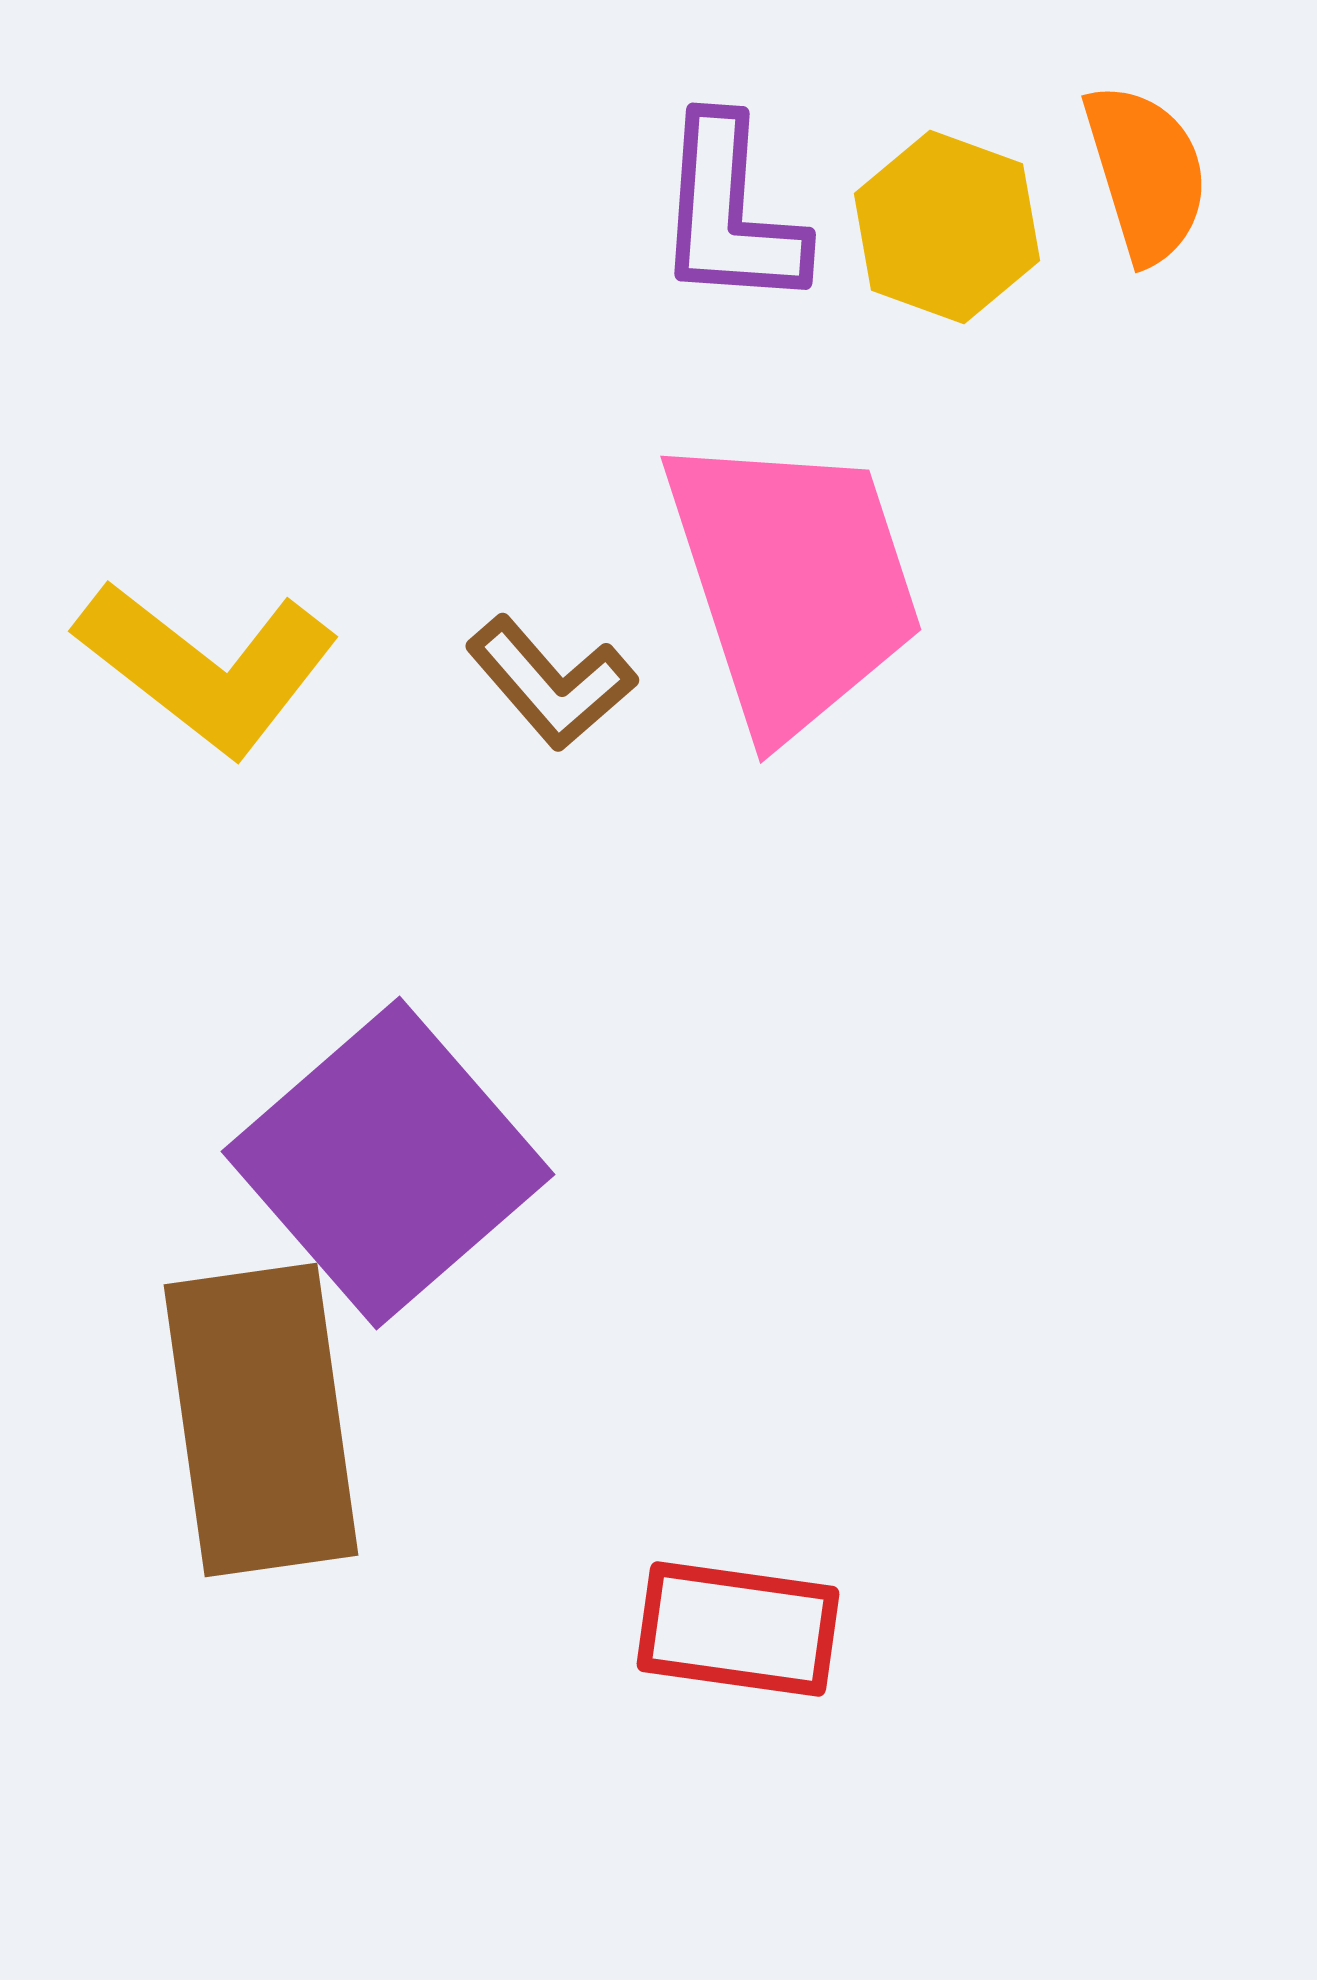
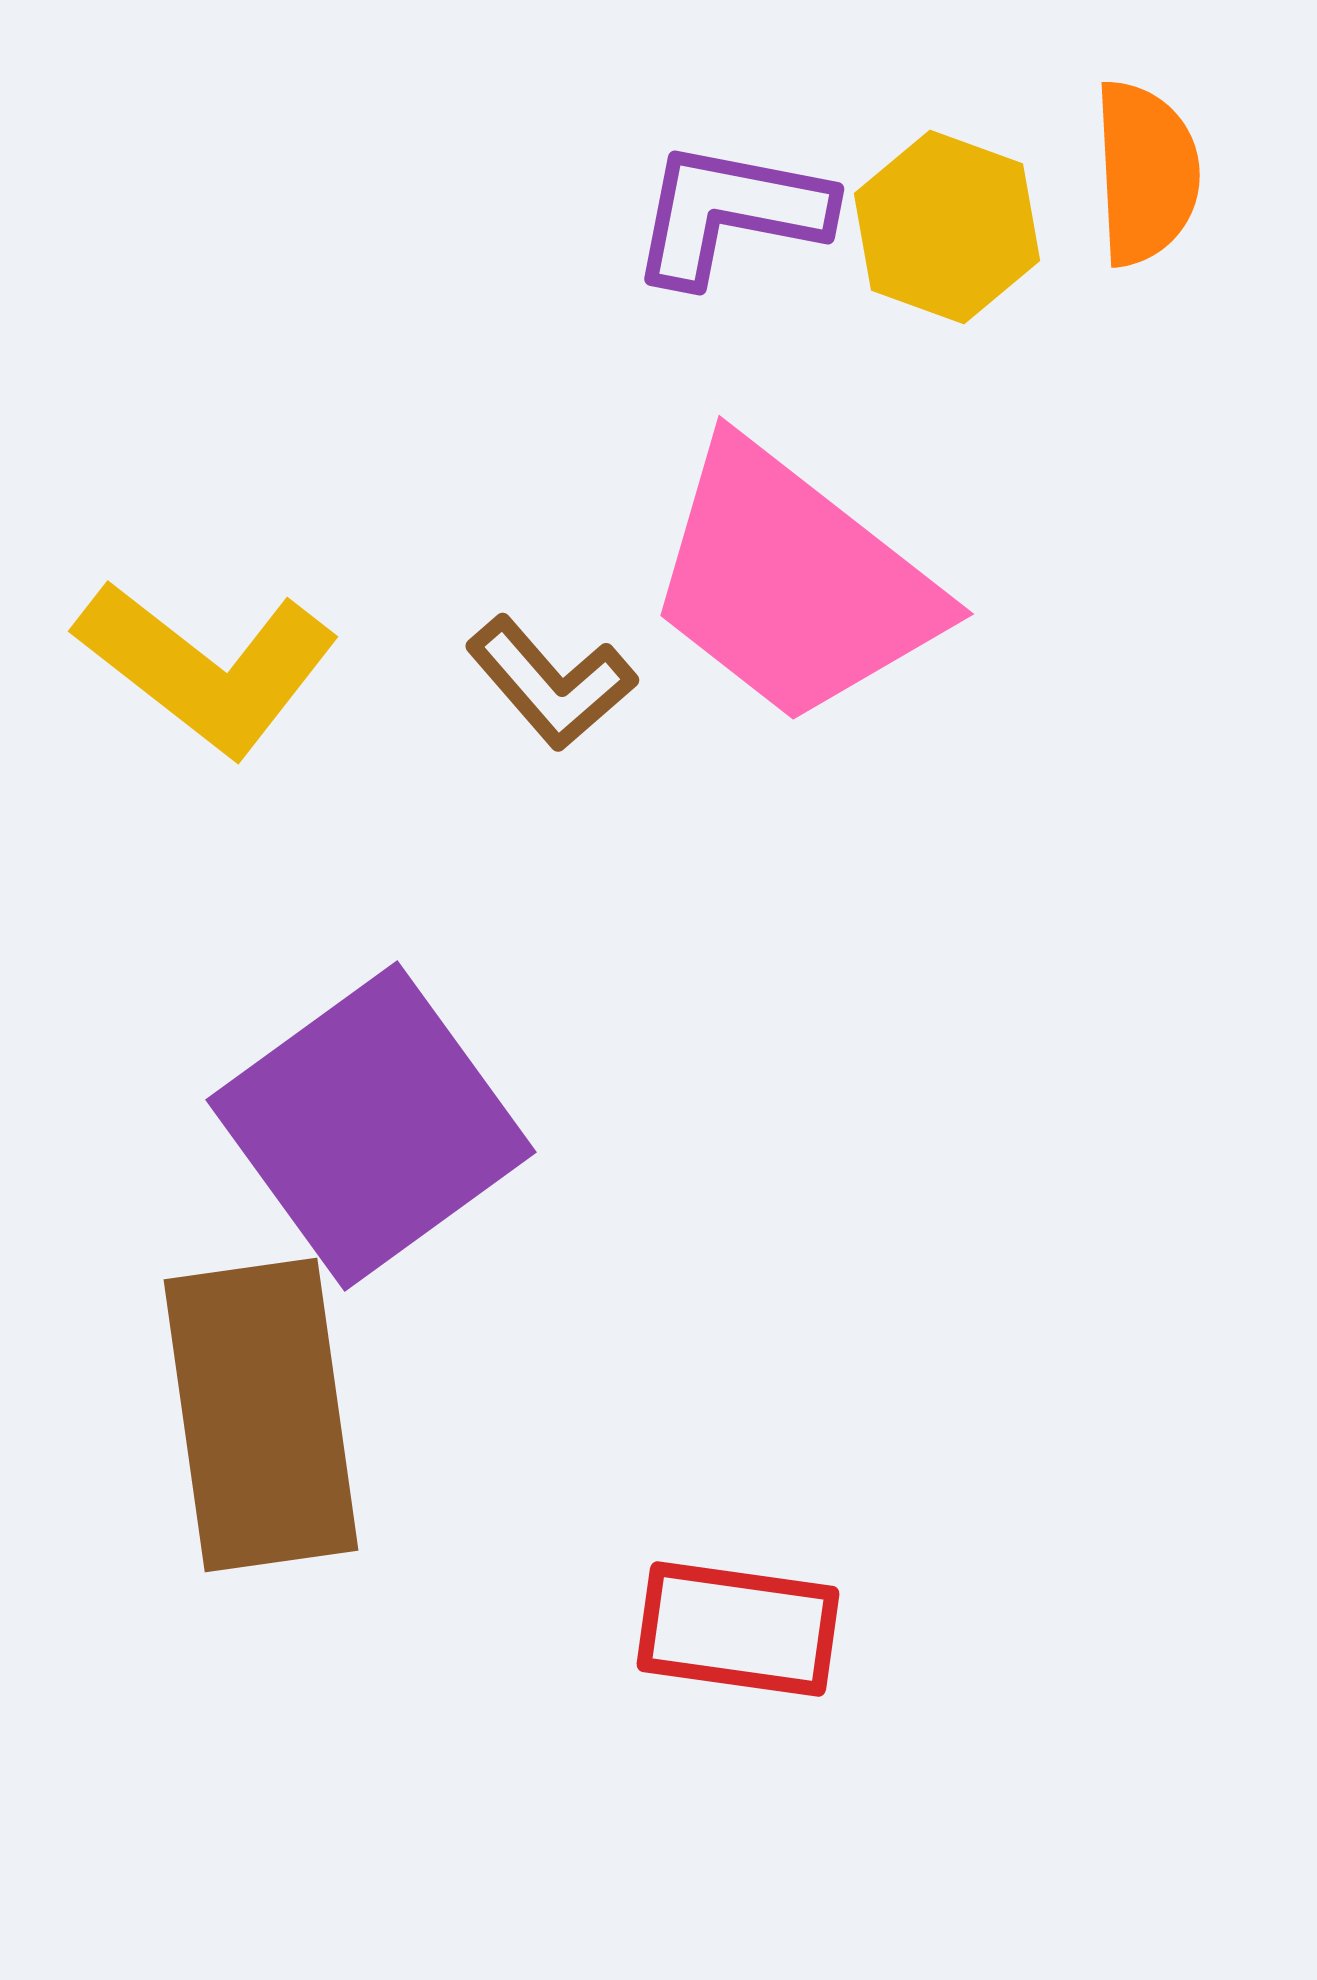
orange semicircle: rotated 14 degrees clockwise
purple L-shape: rotated 97 degrees clockwise
pink trapezoid: rotated 146 degrees clockwise
purple square: moved 17 px left, 37 px up; rotated 5 degrees clockwise
brown rectangle: moved 5 px up
